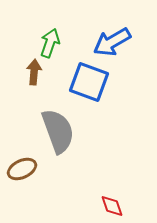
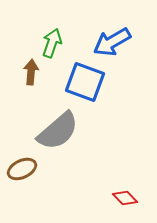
green arrow: moved 2 px right
brown arrow: moved 3 px left
blue square: moved 4 px left
gray semicircle: rotated 69 degrees clockwise
red diamond: moved 13 px right, 8 px up; rotated 25 degrees counterclockwise
